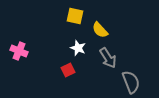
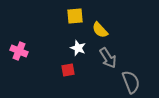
yellow square: rotated 18 degrees counterclockwise
red square: rotated 16 degrees clockwise
